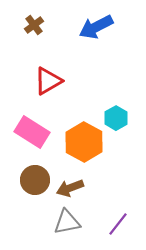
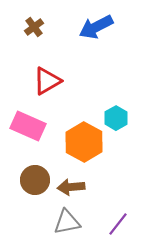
brown cross: moved 2 px down
red triangle: moved 1 px left
pink rectangle: moved 4 px left, 6 px up; rotated 8 degrees counterclockwise
brown arrow: moved 1 px right, 1 px up; rotated 16 degrees clockwise
